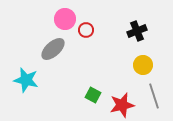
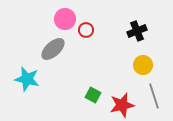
cyan star: moved 1 px right, 1 px up
